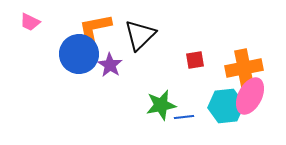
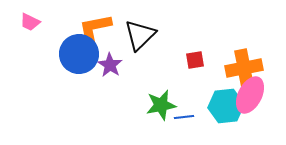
pink ellipse: moved 1 px up
